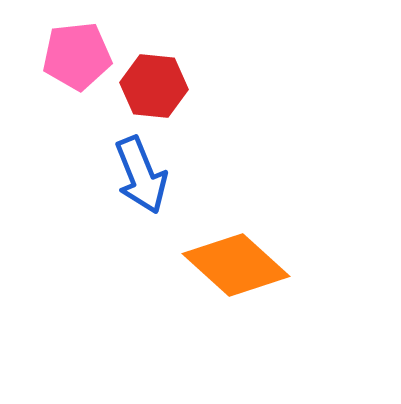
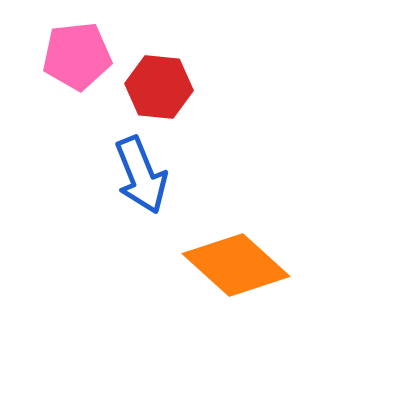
red hexagon: moved 5 px right, 1 px down
